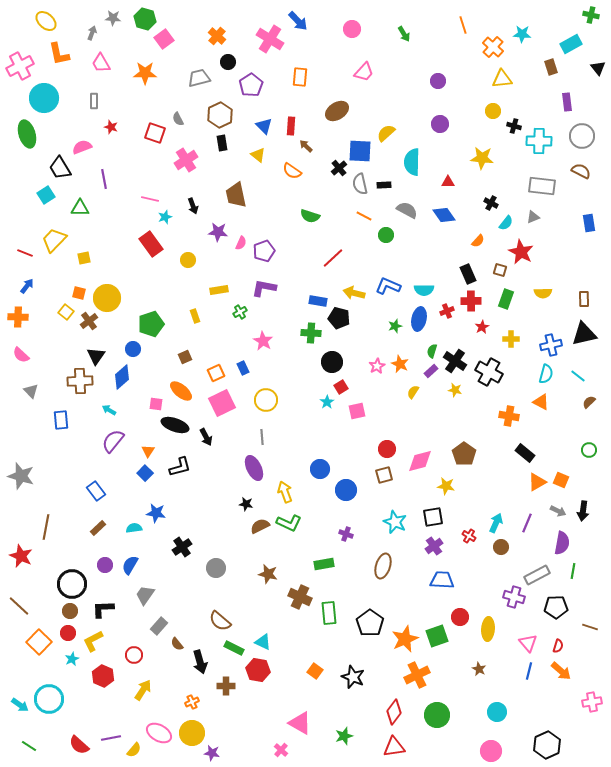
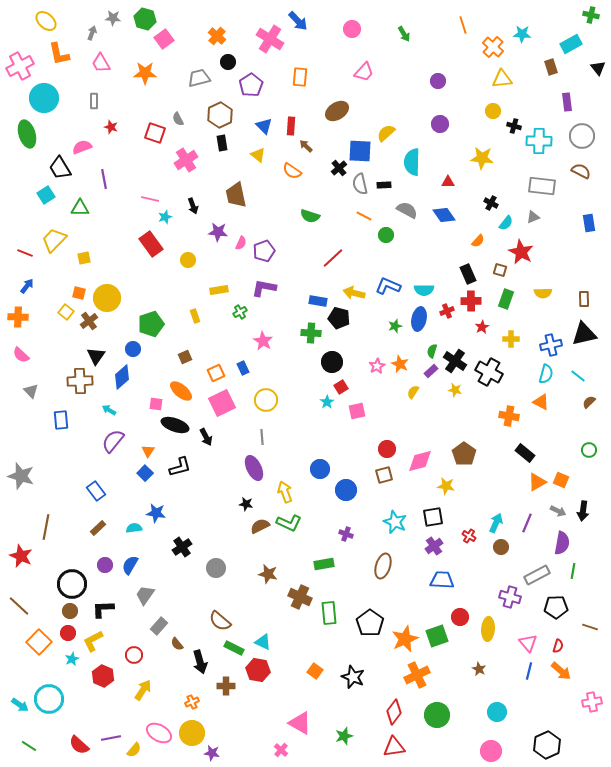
purple cross at (514, 597): moved 4 px left
